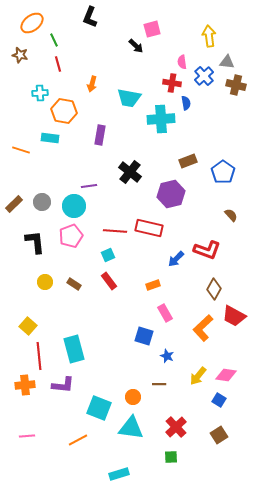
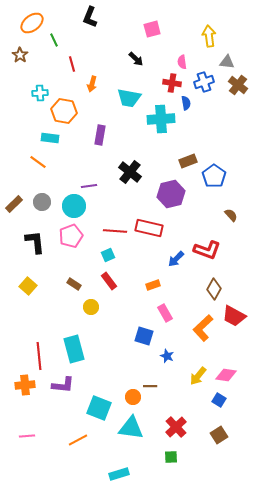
black arrow at (136, 46): moved 13 px down
brown star at (20, 55): rotated 21 degrees clockwise
red line at (58, 64): moved 14 px right
blue cross at (204, 76): moved 6 px down; rotated 24 degrees clockwise
brown cross at (236, 85): moved 2 px right; rotated 24 degrees clockwise
orange line at (21, 150): moved 17 px right, 12 px down; rotated 18 degrees clockwise
blue pentagon at (223, 172): moved 9 px left, 4 px down
yellow circle at (45, 282): moved 46 px right, 25 px down
yellow square at (28, 326): moved 40 px up
brown line at (159, 384): moved 9 px left, 2 px down
